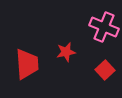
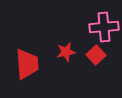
pink cross: rotated 28 degrees counterclockwise
red square: moved 9 px left, 15 px up
